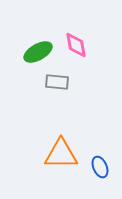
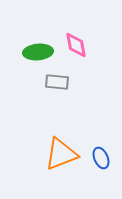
green ellipse: rotated 24 degrees clockwise
orange triangle: rotated 21 degrees counterclockwise
blue ellipse: moved 1 px right, 9 px up
